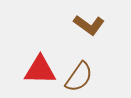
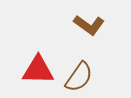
red triangle: moved 2 px left
